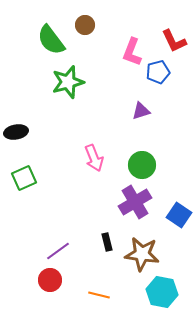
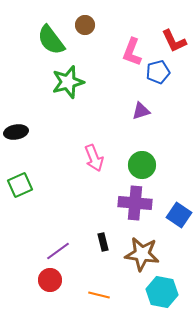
green square: moved 4 px left, 7 px down
purple cross: moved 1 px down; rotated 36 degrees clockwise
black rectangle: moved 4 px left
